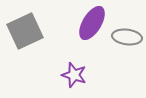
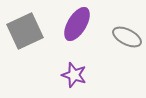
purple ellipse: moved 15 px left, 1 px down
gray ellipse: rotated 20 degrees clockwise
